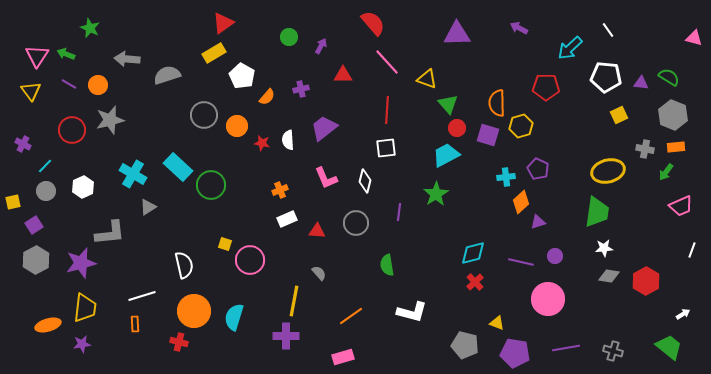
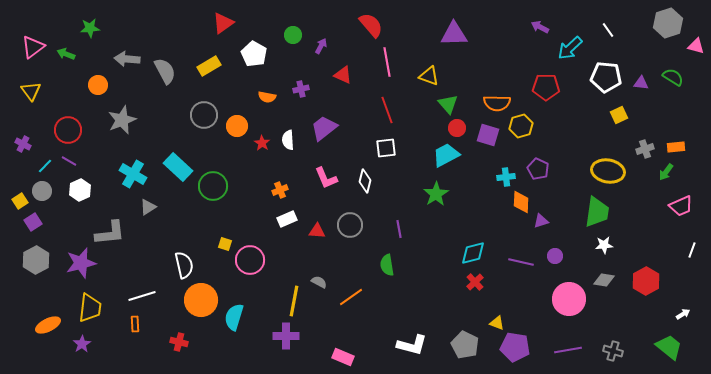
red semicircle at (373, 23): moved 2 px left, 2 px down
green star at (90, 28): rotated 30 degrees counterclockwise
purple arrow at (519, 28): moved 21 px right, 1 px up
purple triangle at (457, 34): moved 3 px left
green circle at (289, 37): moved 4 px right, 2 px up
pink triangle at (694, 38): moved 2 px right, 8 px down
yellow rectangle at (214, 53): moved 5 px left, 13 px down
pink triangle at (37, 56): moved 4 px left, 9 px up; rotated 20 degrees clockwise
pink line at (387, 62): rotated 32 degrees clockwise
gray semicircle at (167, 75): moved 2 px left, 4 px up; rotated 80 degrees clockwise
red triangle at (343, 75): rotated 24 degrees clockwise
white pentagon at (242, 76): moved 12 px right, 22 px up
green semicircle at (669, 77): moved 4 px right
yellow triangle at (427, 79): moved 2 px right, 3 px up
purple line at (69, 84): moved 77 px down
orange semicircle at (267, 97): rotated 60 degrees clockwise
orange semicircle at (497, 103): rotated 88 degrees counterclockwise
red line at (387, 110): rotated 24 degrees counterclockwise
gray hexagon at (673, 115): moved 5 px left, 92 px up; rotated 20 degrees clockwise
gray star at (110, 120): moved 12 px right; rotated 8 degrees counterclockwise
red circle at (72, 130): moved 4 px left
red star at (262, 143): rotated 21 degrees clockwise
gray cross at (645, 149): rotated 30 degrees counterclockwise
yellow ellipse at (608, 171): rotated 24 degrees clockwise
green circle at (211, 185): moved 2 px right, 1 px down
white hexagon at (83, 187): moved 3 px left, 3 px down
gray circle at (46, 191): moved 4 px left
yellow square at (13, 202): moved 7 px right, 1 px up; rotated 21 degrees counterclockwise
orange diamond at (521, 202): rotated 45 degrees counterclockwise
purple line at (399, 212): moved 17 px down; rotated 18 degrees counterclockwise
purple triangle at (538, 222): moved 3 px right, 1 px up
gray circle at (356, 223): moved 6 px left, 2 px down
purple square at (34, 225): moved 1 px left, 3 px up
white star at (604, 248): moved 3 px up
gray semicircle at (319, 273): moved 9 px down; rotated 21 degrees counterclockwise
gray diamond at (609, 276): moved 5 px left, 4 px down
pink circle at (548, 299): moved 21 px right
yellow trapezoid at (85, 308): moved 5 px right
orange circle at (194, 311): moved 7 px right, 11 px up
white L-shape at (412, 312): moved 33 px down
orange line at (351, 316): moved 19 px up
orange ellipse at (48, 325): rotated 10 degrees counterclockwise
purple star at (82, 344): rotated 24 degrees counterclockwise
gray pentagon at (465, 345): rotated 12 degrees clockwise
purple line at (566, 348): moved 2 px right, 2 px down
purple pentagon at (515, 353): moved 6 px up
pink rectangle at (343, 357): rotated 40 degrees clockwise
